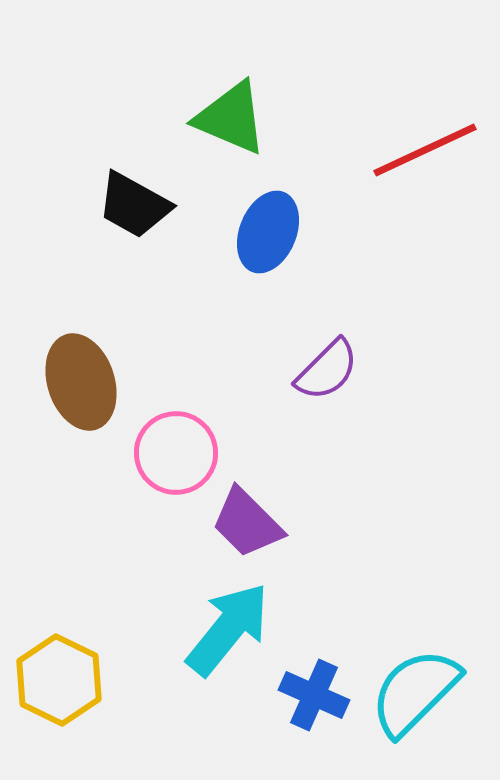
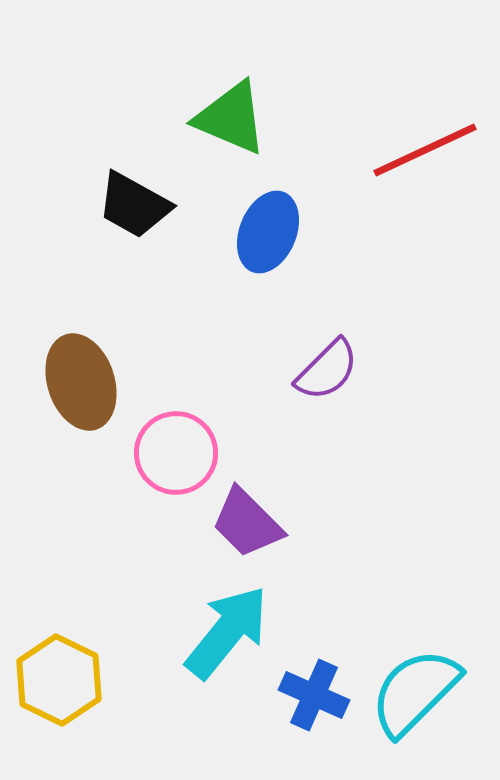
cyan arrow: moved 1 px left, 3 px down
